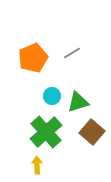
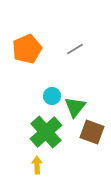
gray line: moved 3 px right, 4 px up
orange pentagon: moved 6 px left, 9 px up
green triangle: moved 3 px left, 5 px down; rotated 35 degrees counterclockwise
brown square: rotated 20 degrees counterclockwise
